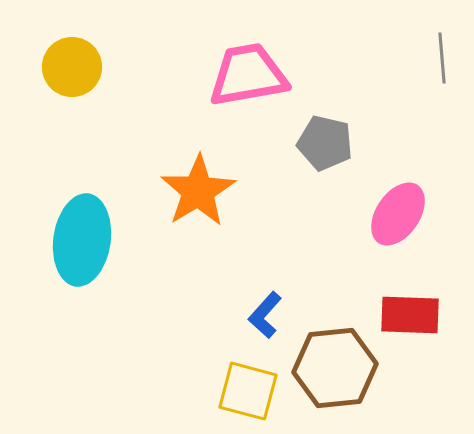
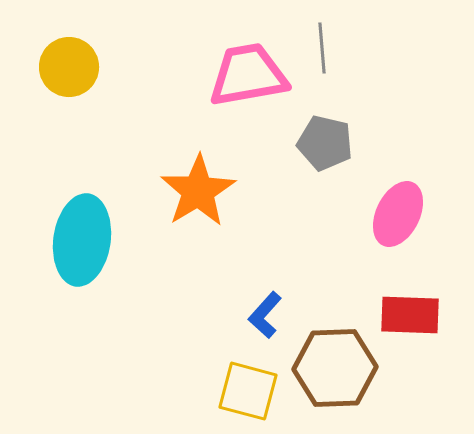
gray line: moved 120 px left, 10 px up
yellow circle: moved 3 px left
pink ellipse: rotated 8 degrees counterclockwise
brown hexagon: rotated 4 degrees clockwise
